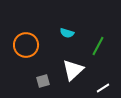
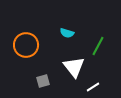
white triangle: moved 1 px right, 3 px up; rotated 25 degrees counterclockwise
white line: moved 10 px left, 1 px up
